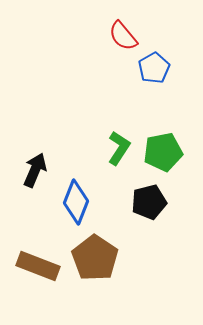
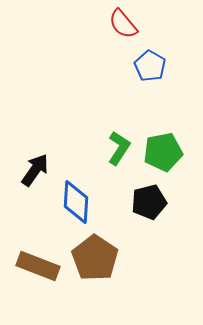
red semicircle: moved 12 px up
blue pentagon: moved 4 px left, 2 px up; rotated 12 degrees counterclockwise
black arrow: rotated 12 degrees clockwise
blue diamond: rotated 18 degrees counterclockwise
